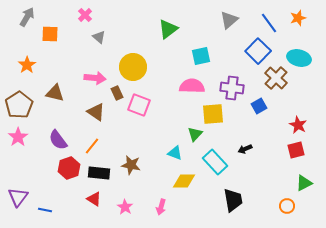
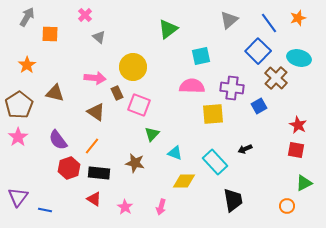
green triangle at (195, 134): moved 43 px left
red square at (296, 150): rotated 24 degrees clockwise
brown star at (131, 165): moved 4 px right, 2 px up
